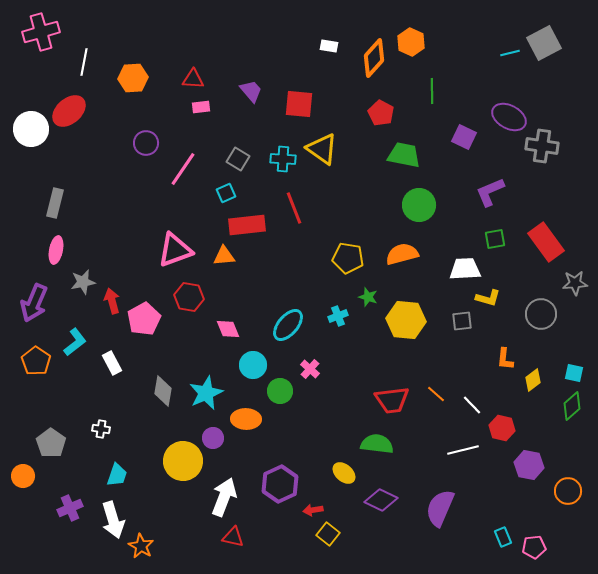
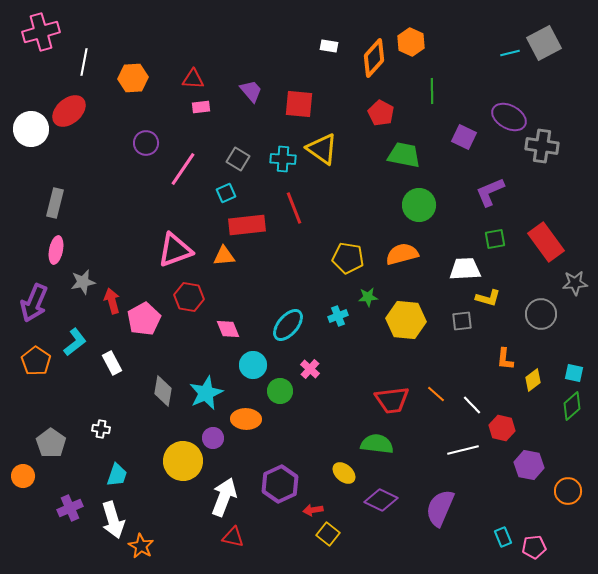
green star at (368, 297): rotated 24 degrees counterclockwise
